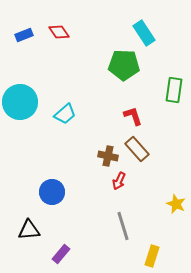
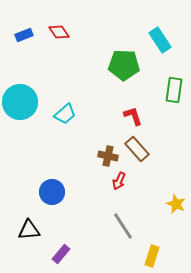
cyan rectangle: moved 16 px right, 7 px down
gray line: rotated 16 degrees counterclockwise
